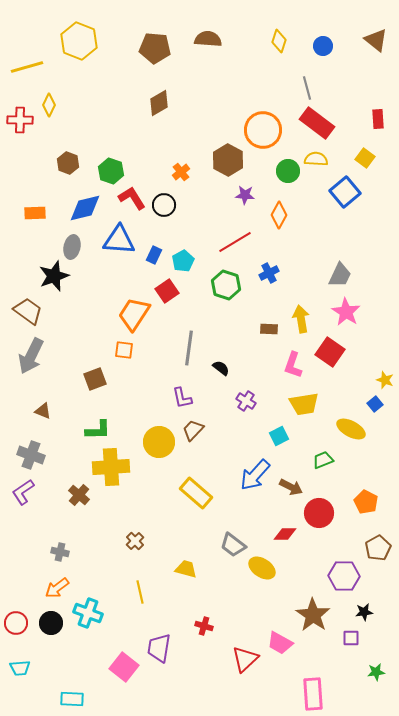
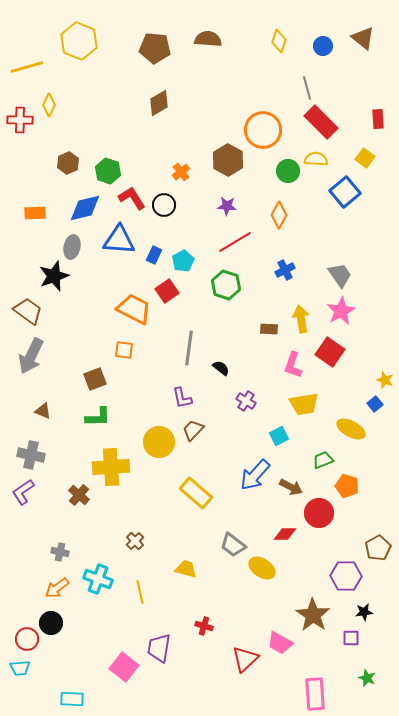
brown triangle at (376, 40): moved 13 px left, 2 px up
red rectangle at (317, 123): moved 4 px right, 1 px up; rotated 8 degrees clockwise
brown hexagon at (68, 163): rotated 15 degrees clockwise
green hexagon at (111, 171): moved 3 px left
purple star at (245, 195): moved 18 px left, 11 px down
blue cross at (269, 273): moved 16 px right, 3 px up
gray trapezoid at (340, 275): rotated 60 degrees counterclockwise
pink star at (346, 312): moved 5 px left, 1 px up; rotated 12 degrees clockwise
orange trapezoid at (134, 314): moved 5 px up; rotated 84 degrees clockwise
green L-shape at (98, 430): moved 13 px up
gray cross at (31, 455): rotated 8 degrees counterclockwise
orange pentagon at (366, 502): moved 19 px left, 16 px up; rotated 10 degrees counterclockwise
purple hexagon at (344, 576): moved 2 px right
cyan cross at (88, 613): moved 10 px right, 34 px up
red circle at (16, 623): moved 11 px right, 16 px down
green star at (376, 672): moved 9 px left, 6 px down; rotated 30 degrees clockwise
pink rectangle at (313, 694): moved 2 px right
